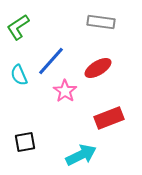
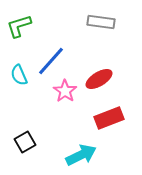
green L-shape: moved 1 px right, 1 px up; rotated 16 degrees clockwise
red ellipse: moved 1 px right, 11 px down
black square: rotated 20 degrees counterclockwise
